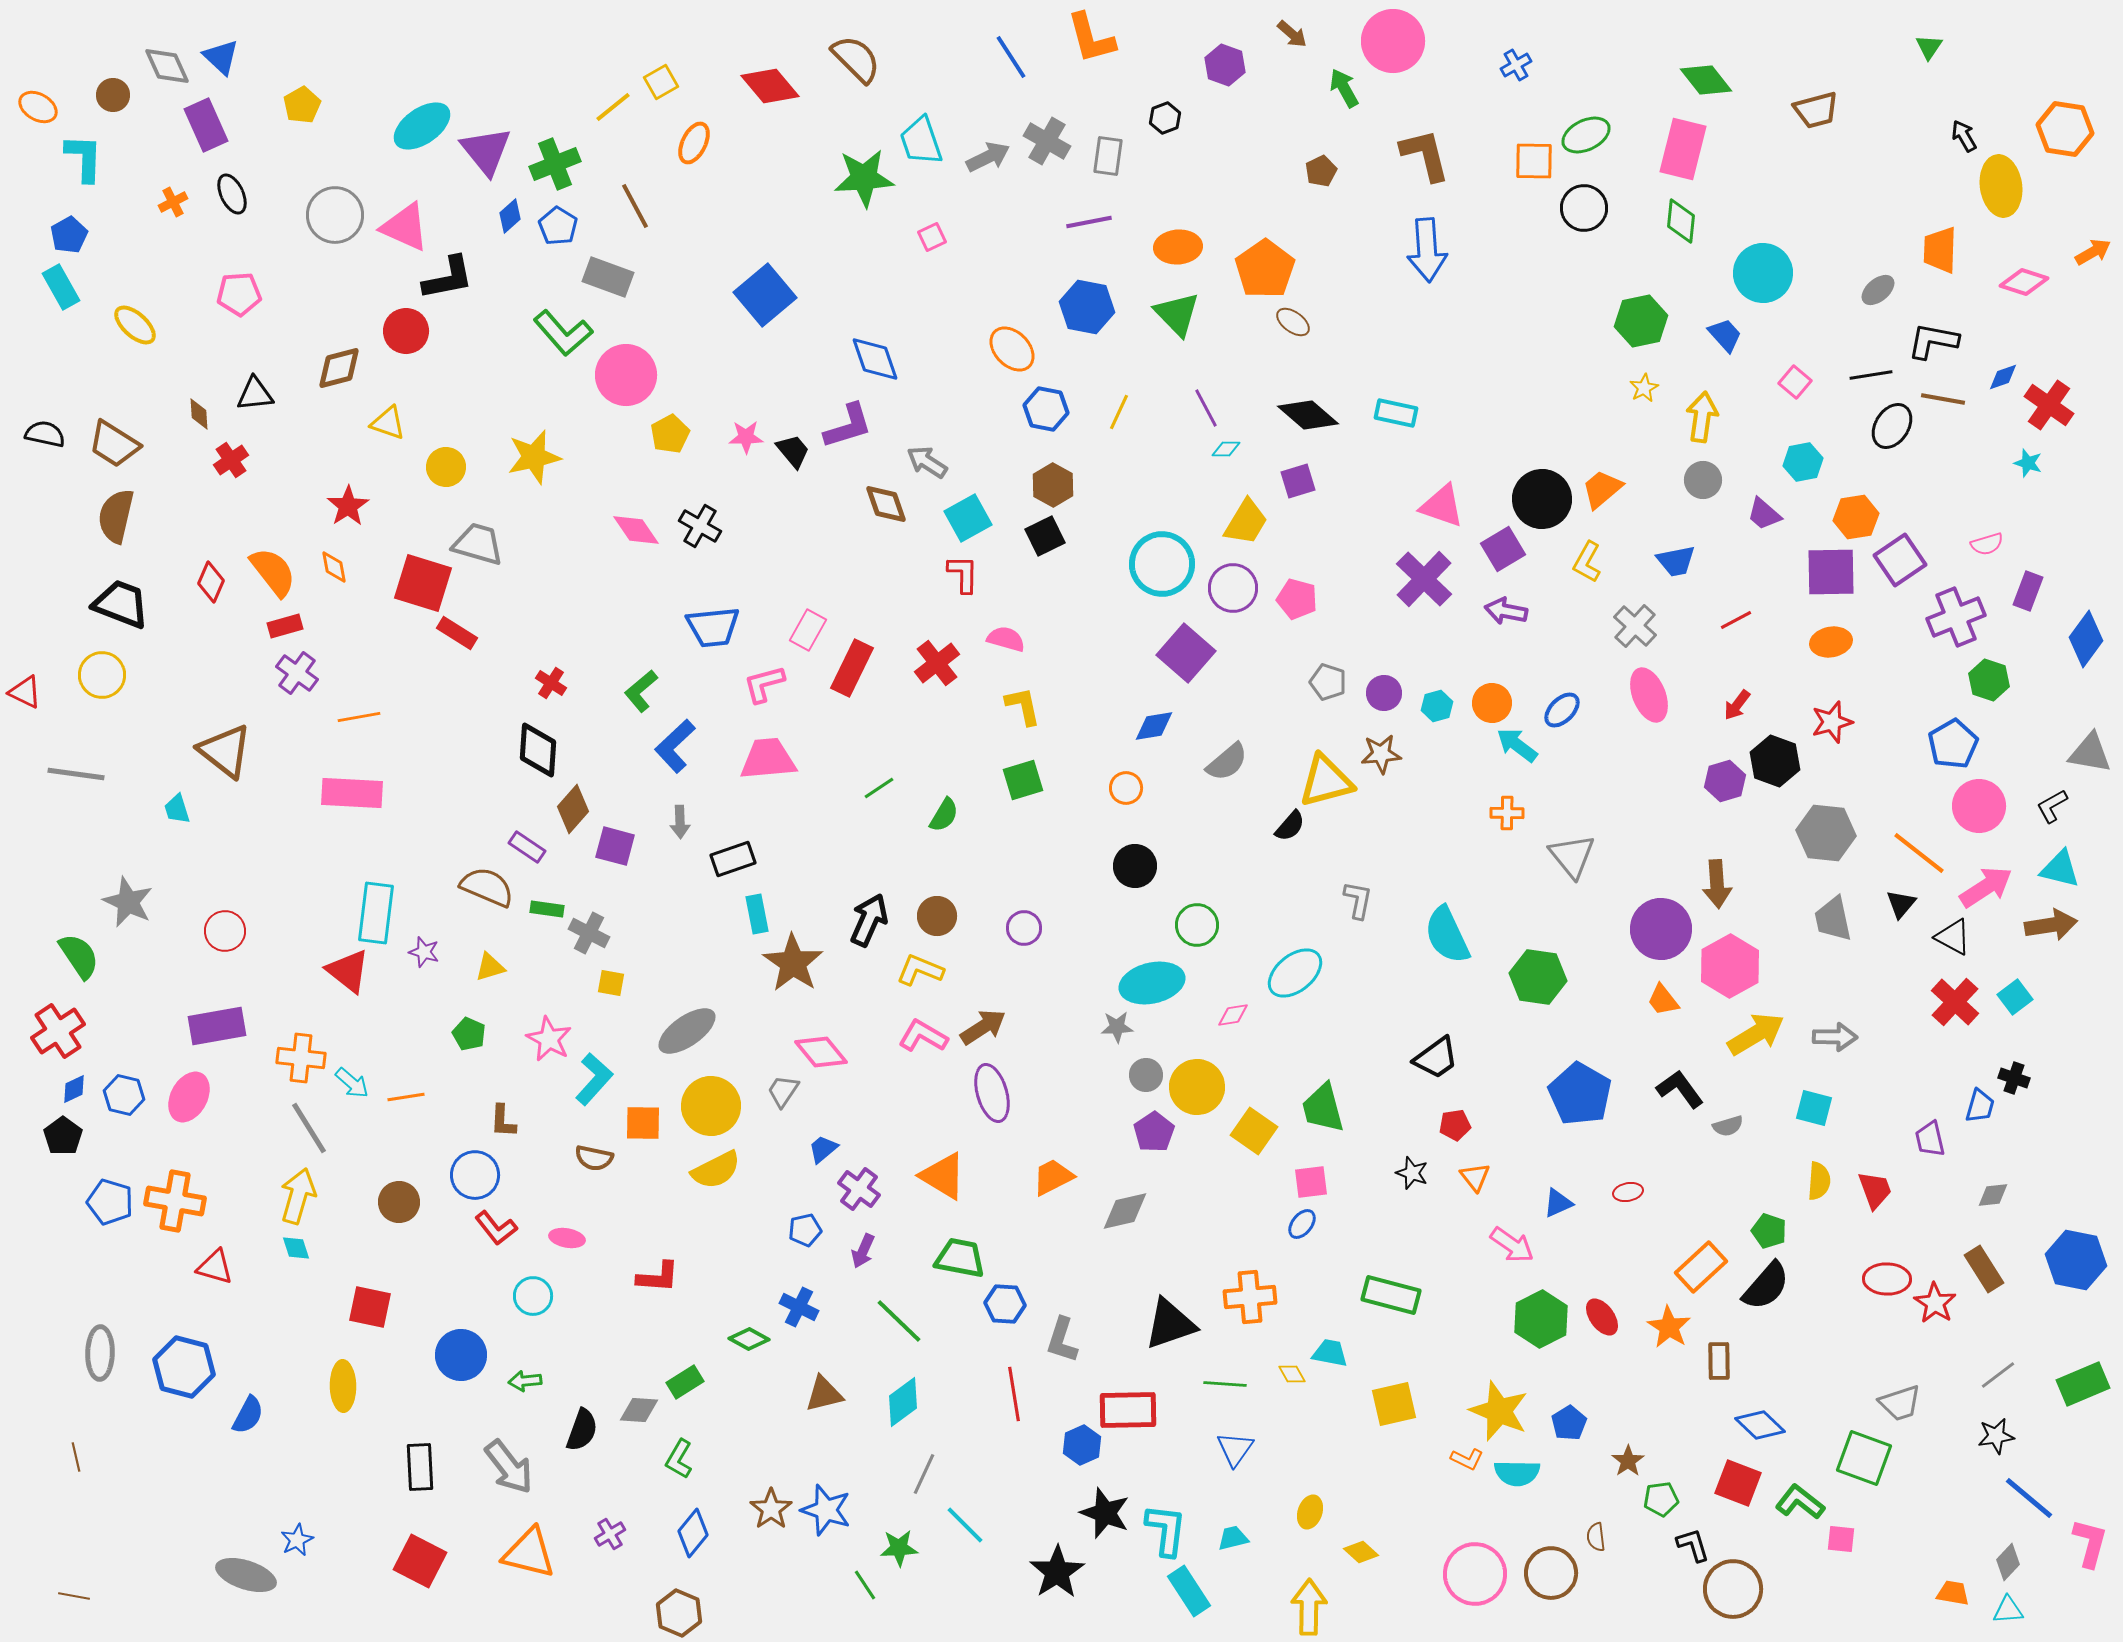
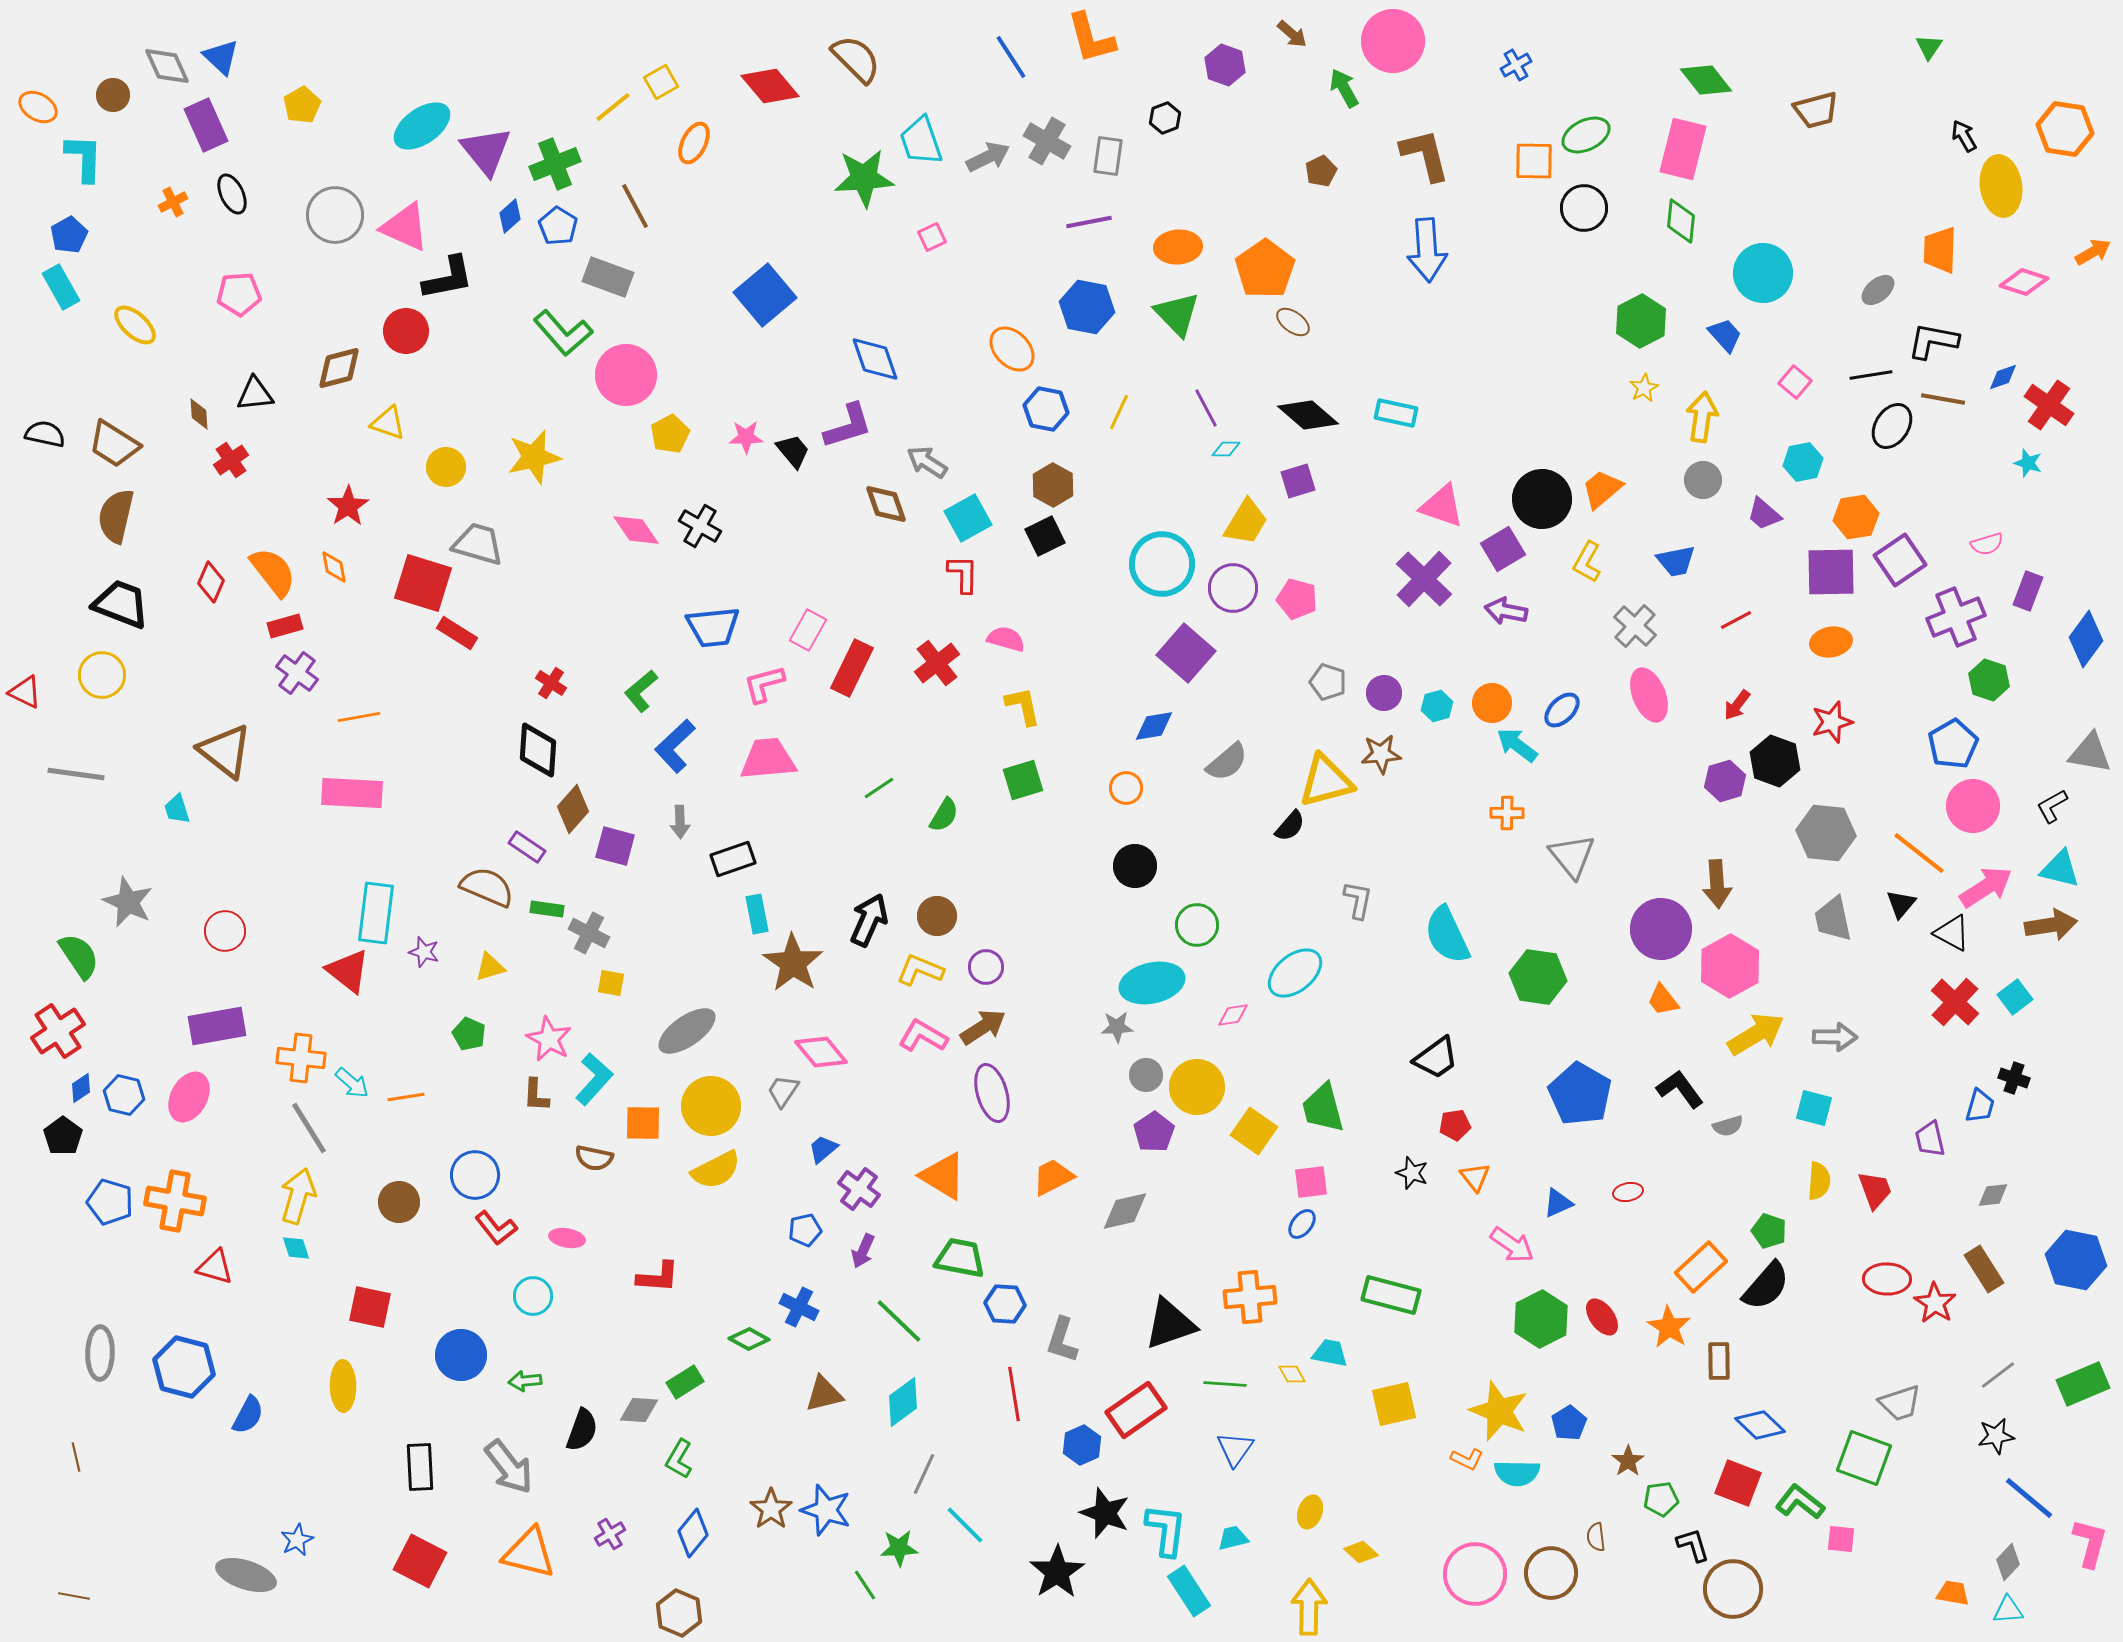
green hexagon at (1641, 321): rotated 15 degrees counterclockwise
pink circle at (1979, 806): moved 6 px left
purple circle at (1024, 928): moved 38 px left, 39 px down
black triangle at (1953, 937): moved 1 px left, 4 px up
blue diamond at (74, 1089): moved 7 px right, 1 px up; rotated 8 degrees counterclockwise
brown L-shape at (503, 1121): moved 33 px right, 26 px up
red rectangle at (1128, 1410): moved 8 px right; rotated 34 degrees counterclockwise
